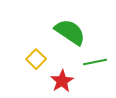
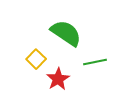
green semicircle: moved 4 px left, 1 px down
red star: moved 4 px left, 2 px up
